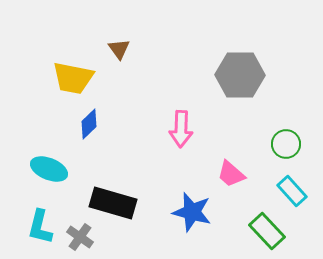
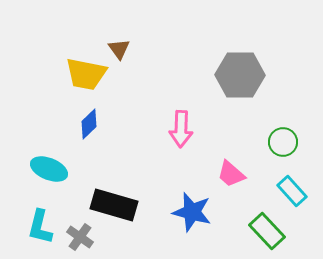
yellow trapezoid: moved 13 px right, 4 px up
green circle: moved 3 px left, 2 px up
black rectangle: moved 1 px right, 2 px down
